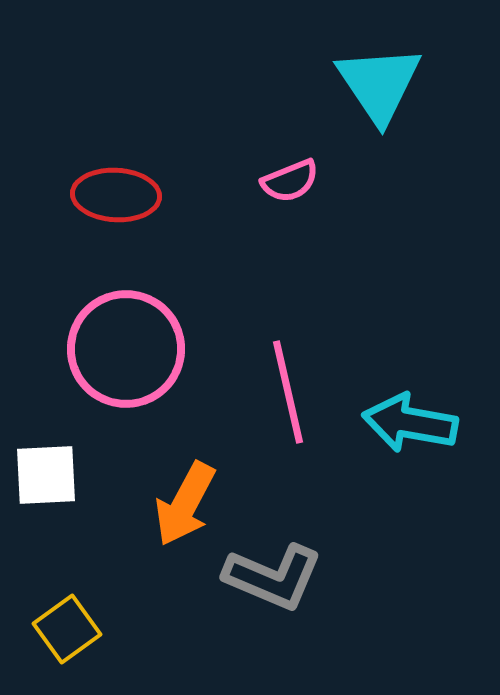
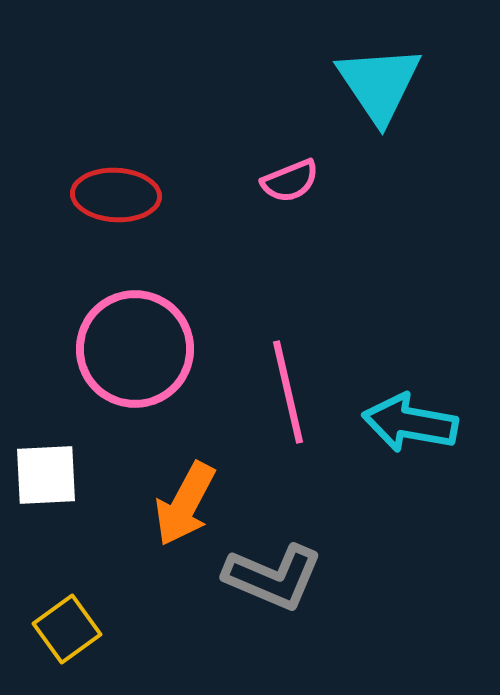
pink circle: moved 9 px right
